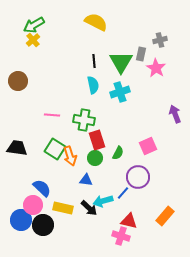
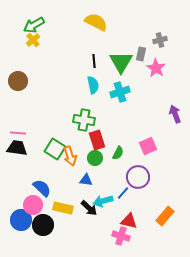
pink line: moved 34 px left, 18 px down
